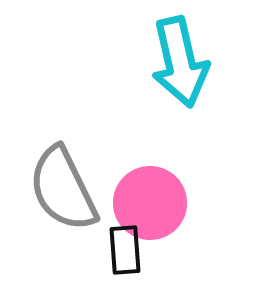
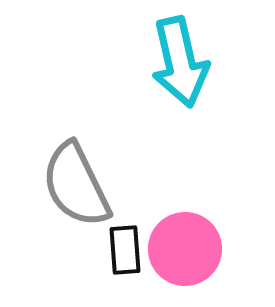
gray semicircle: moved 13 px right, 4 px up
pink circle: moved 35 px right, 46 px down
